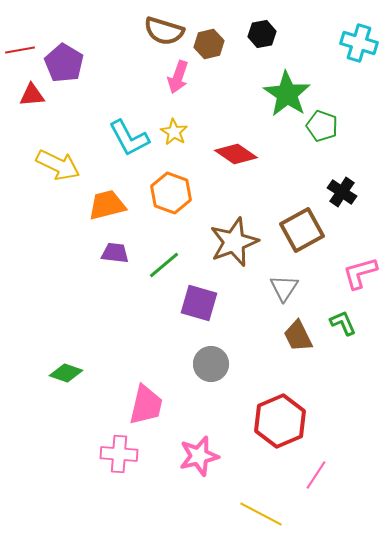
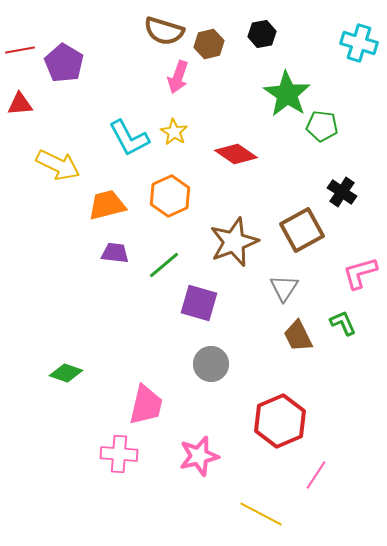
red triangle: moved 12 px left, 9 px down
green pentagon: rotated 12 degrees counterclockwise
orange hexagon: moved 1 px left, 3 px down; rotated 15 degrees clockwise
